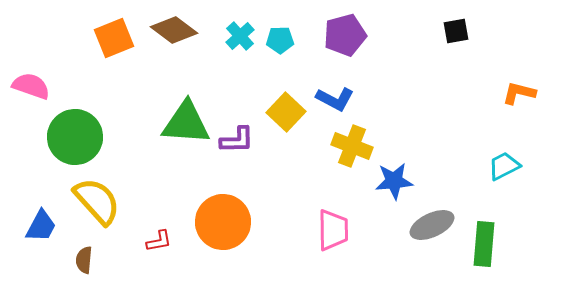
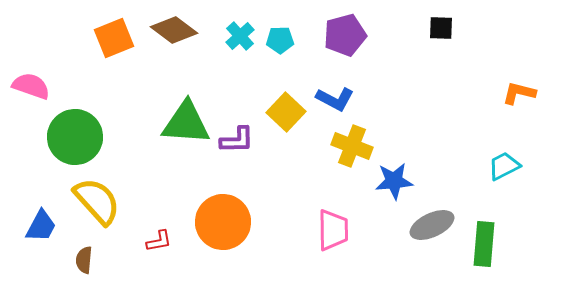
black square: moved 15 px left, 3 px up; rotated 12 degrees clockwise
